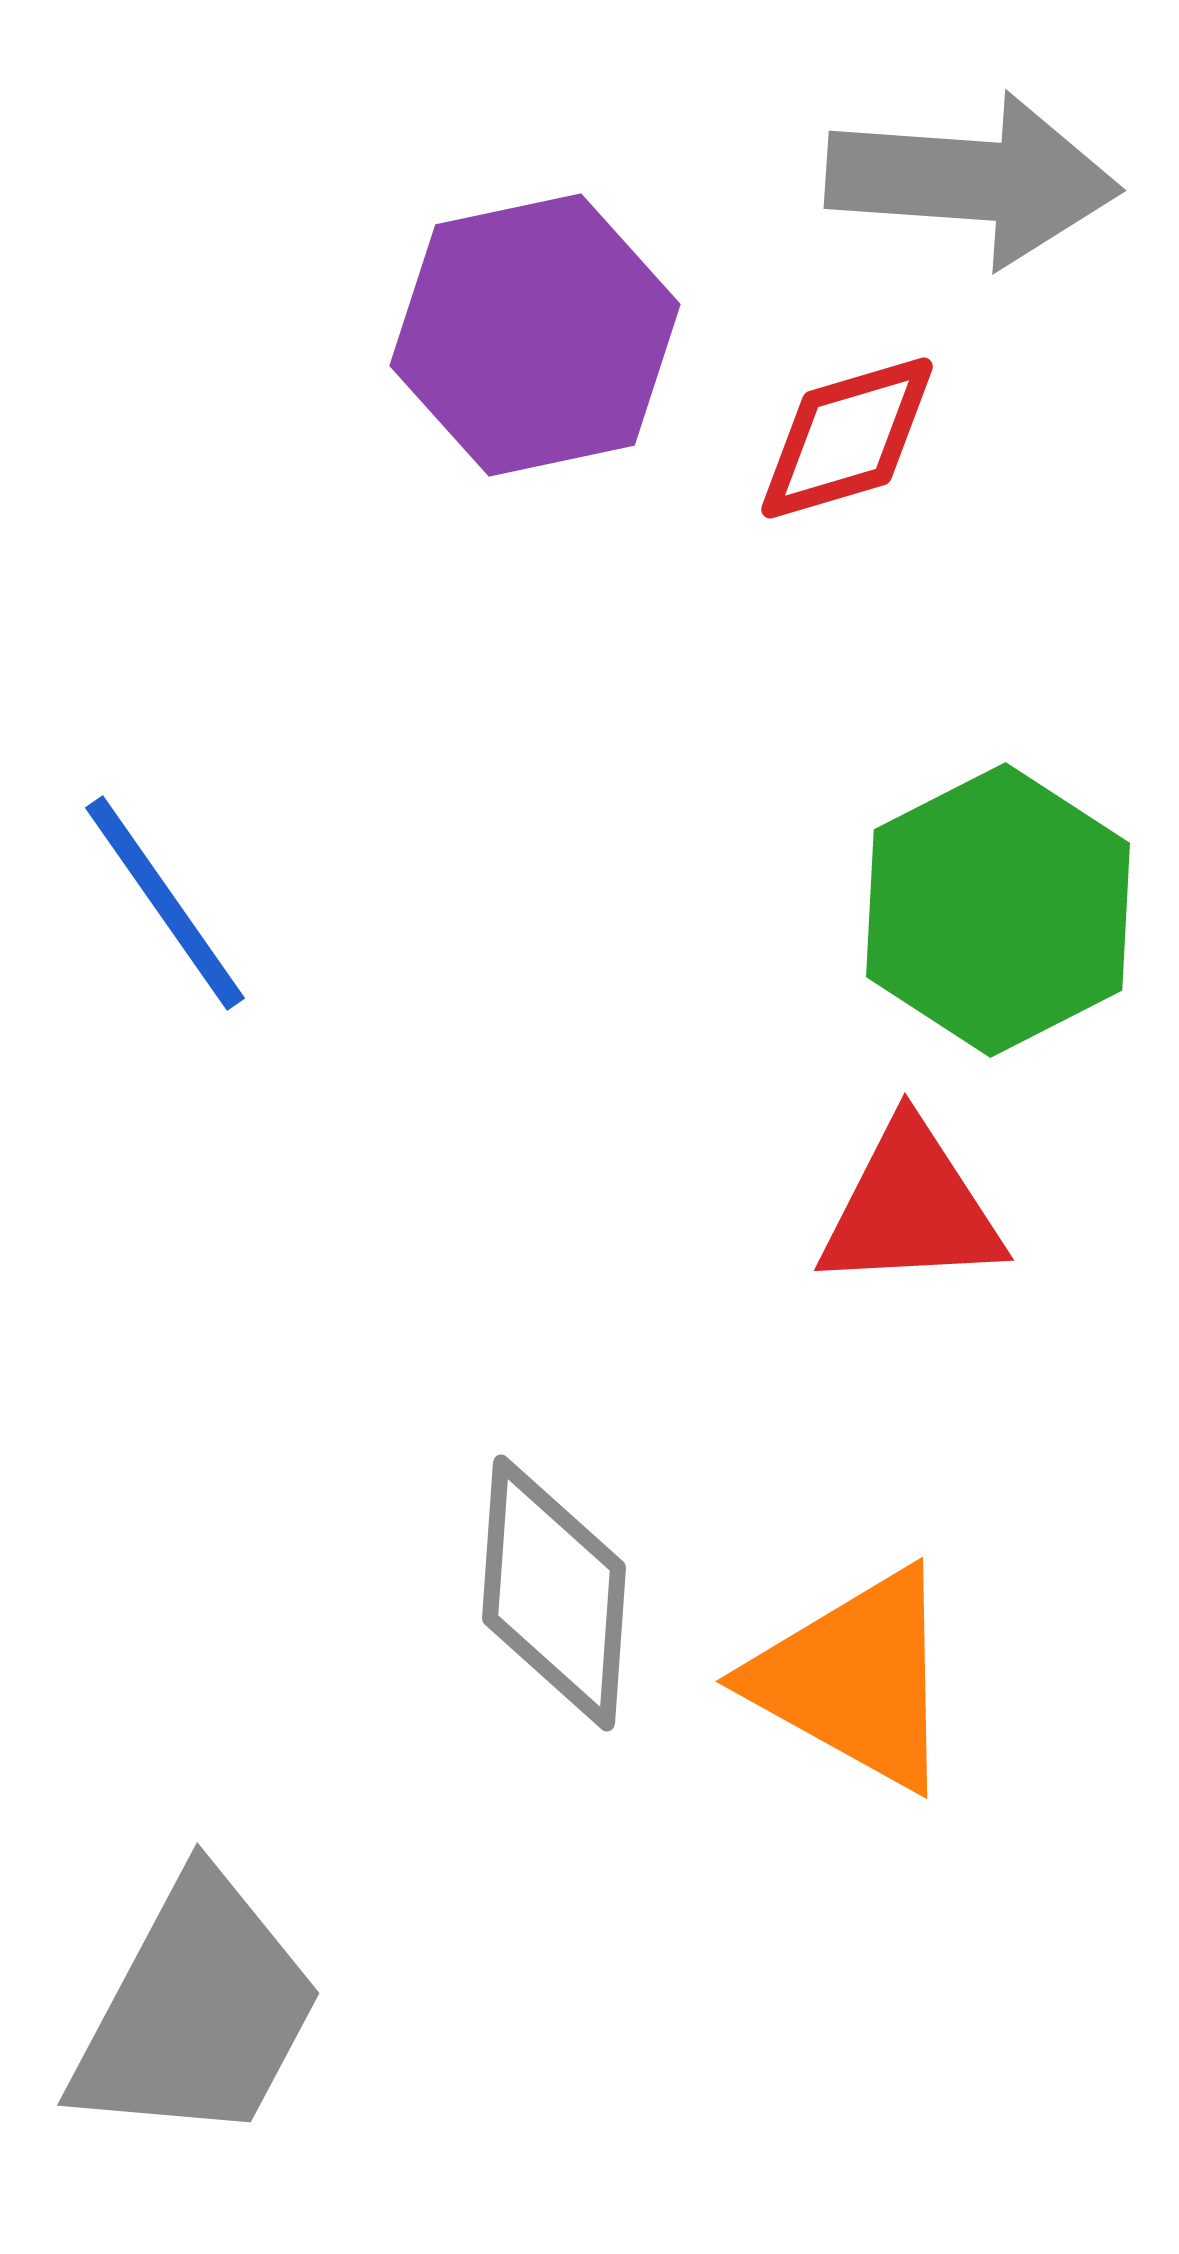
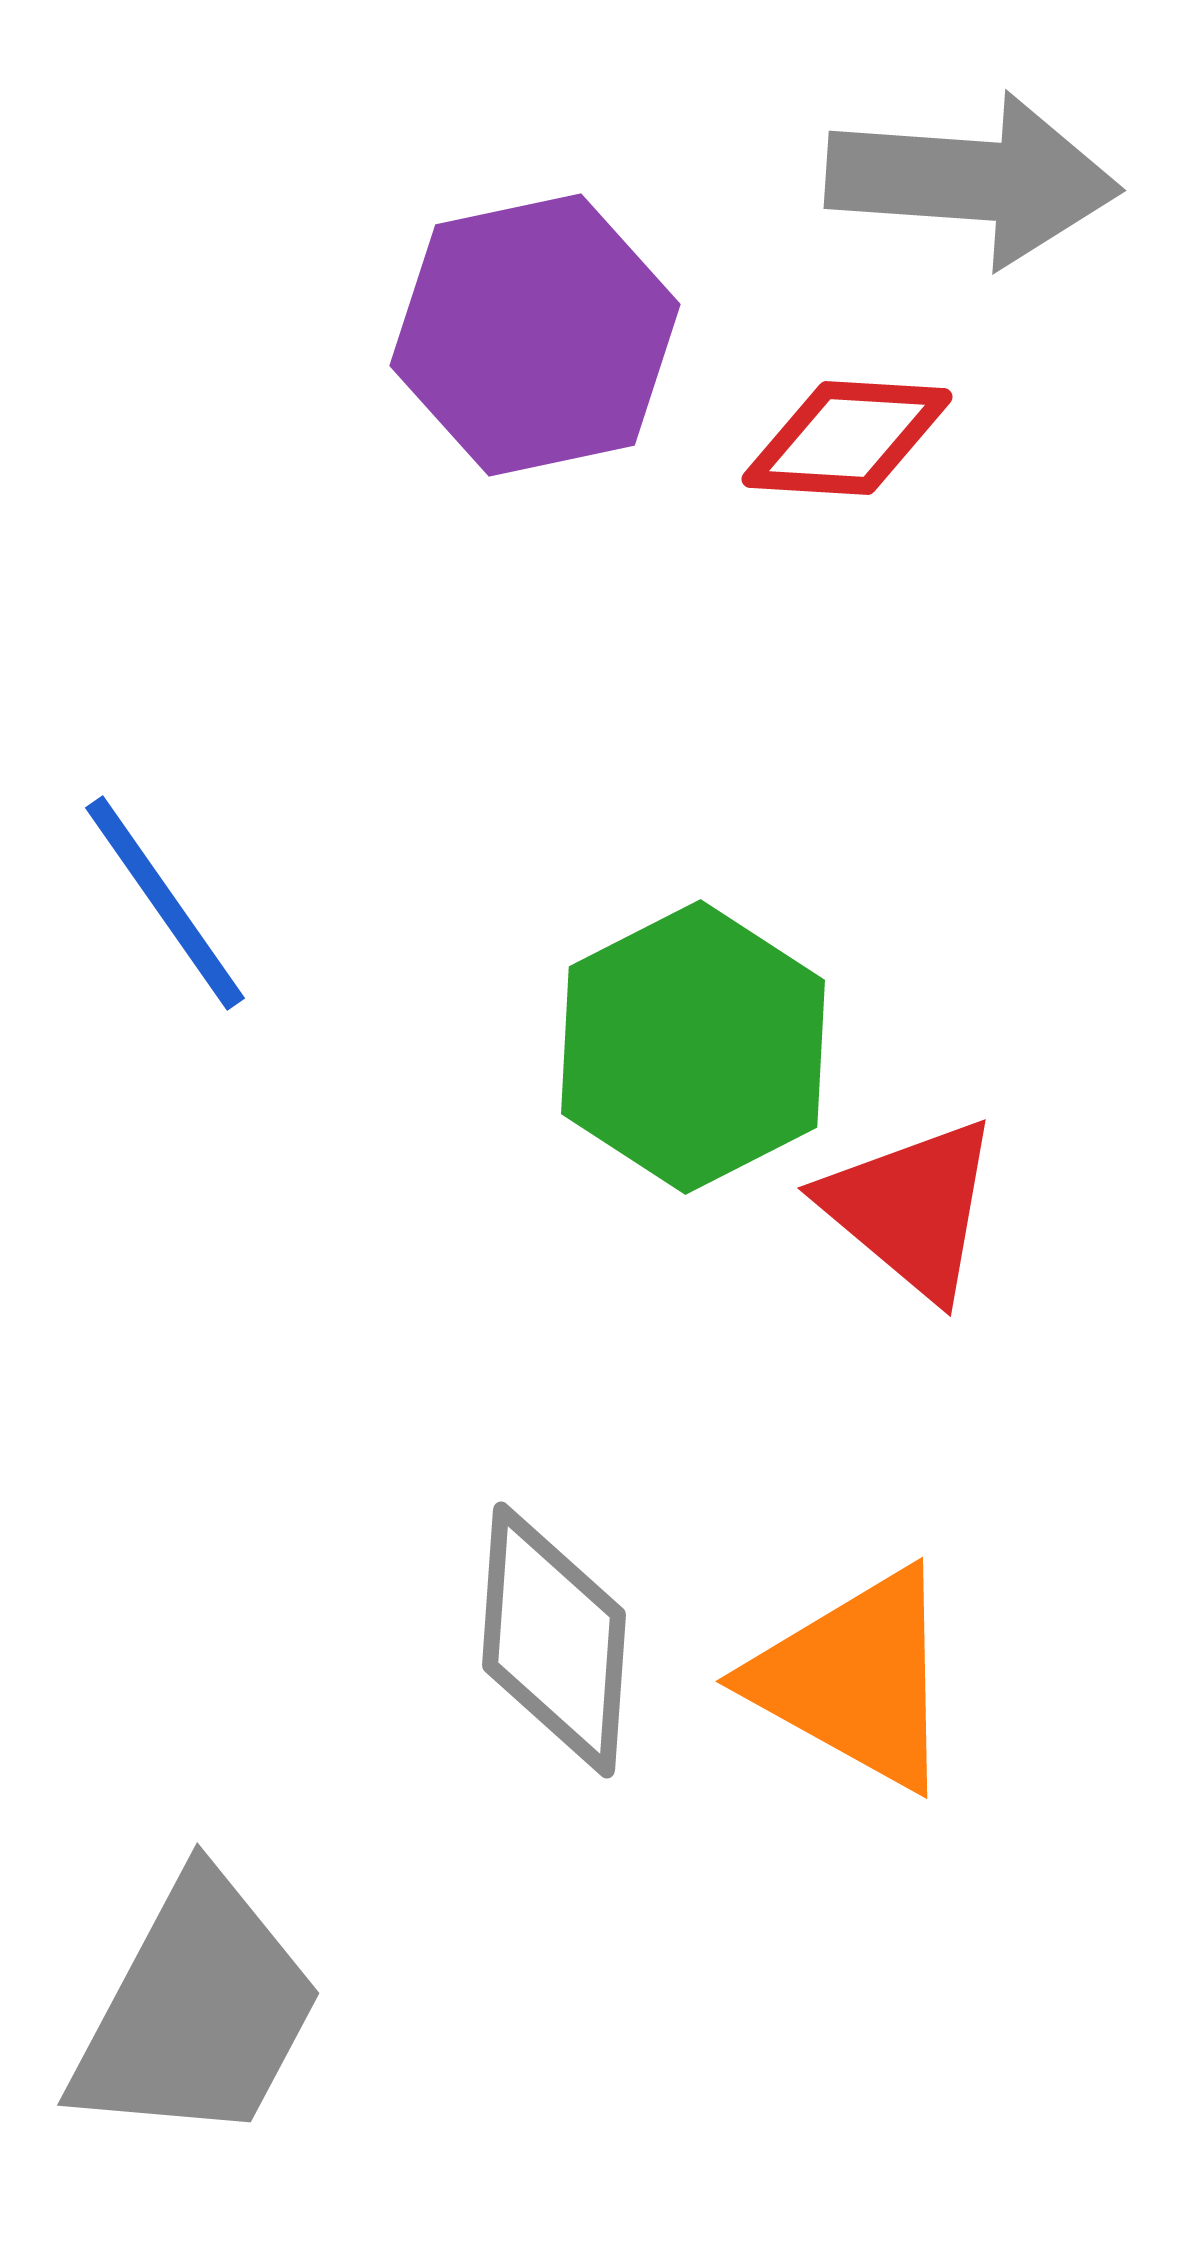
red diamond: rotated 20 degrees clockwise
green hexagon: moved 305 px left, 137 px down
red triangle: rotated 43 degrees clockwise
gray diamond: moved 47 px down
